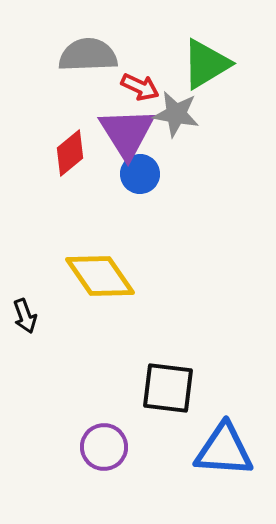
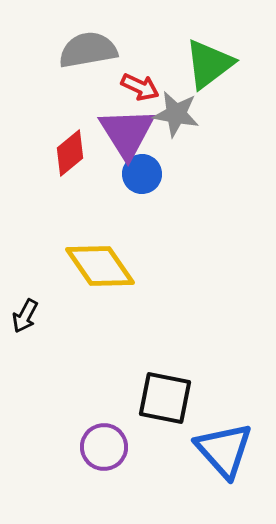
gray semicircle: moved 5 px up; rotated 8 degrees counterclockwise
green triangle: moved 3 px right; rotated 6 degrees counterclockwise
blue circle: moved 2 px right
yellow diamond: moved 10 px up
black arrow: rotated 48 degrees clockwise
black square: moved 3 px left, 10 px down; rotated 4 degrees clockwise
blue triangle: rotated 44 degrees clockwise
